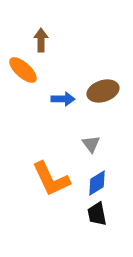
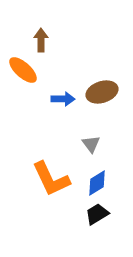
brown ellipse: moved 1 px left, 1 px down
black trapezoid: rotated 70 degrees clockwise
